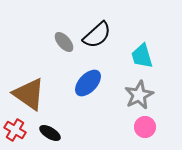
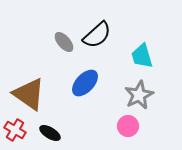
blue ellipse: moved 3 px left
pink circle: moved 17 px left, 1 px up
